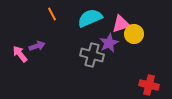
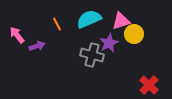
orange line: moved 5 px right, 10 px down
cyan semicircle: moved 1 px left, 1 px down
pink triangle: moved 3 px up
pink arrow: moved 3 px left, 19 px up
red cross: rotated 30 degrees clockwise
